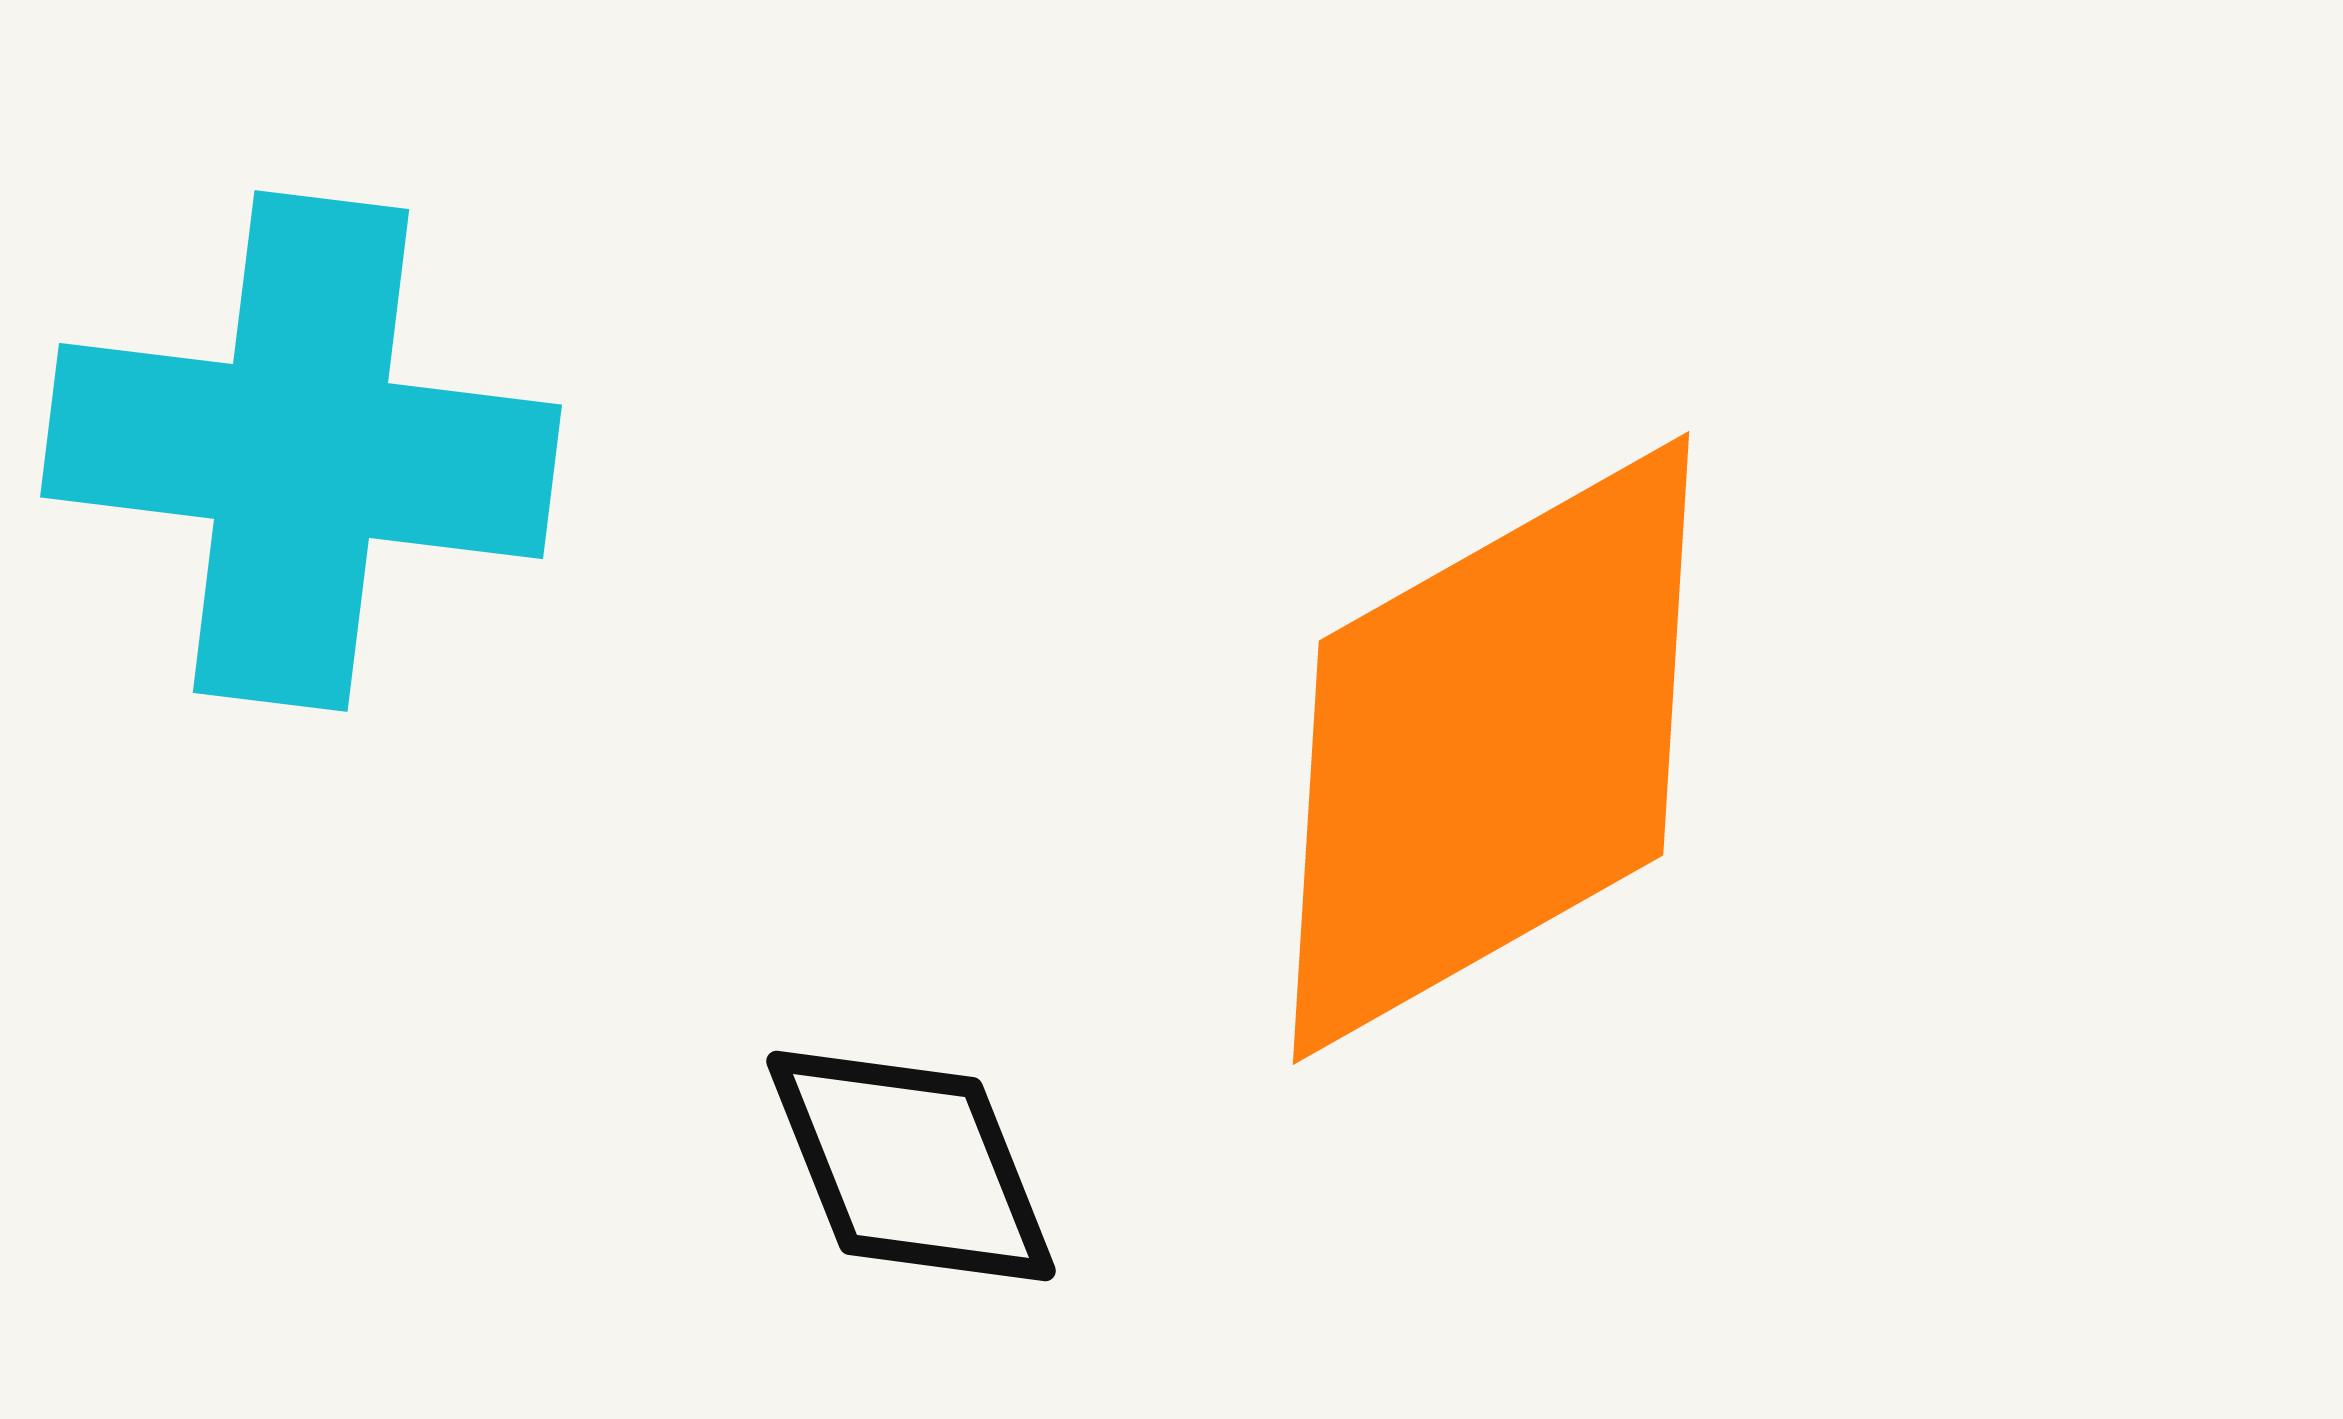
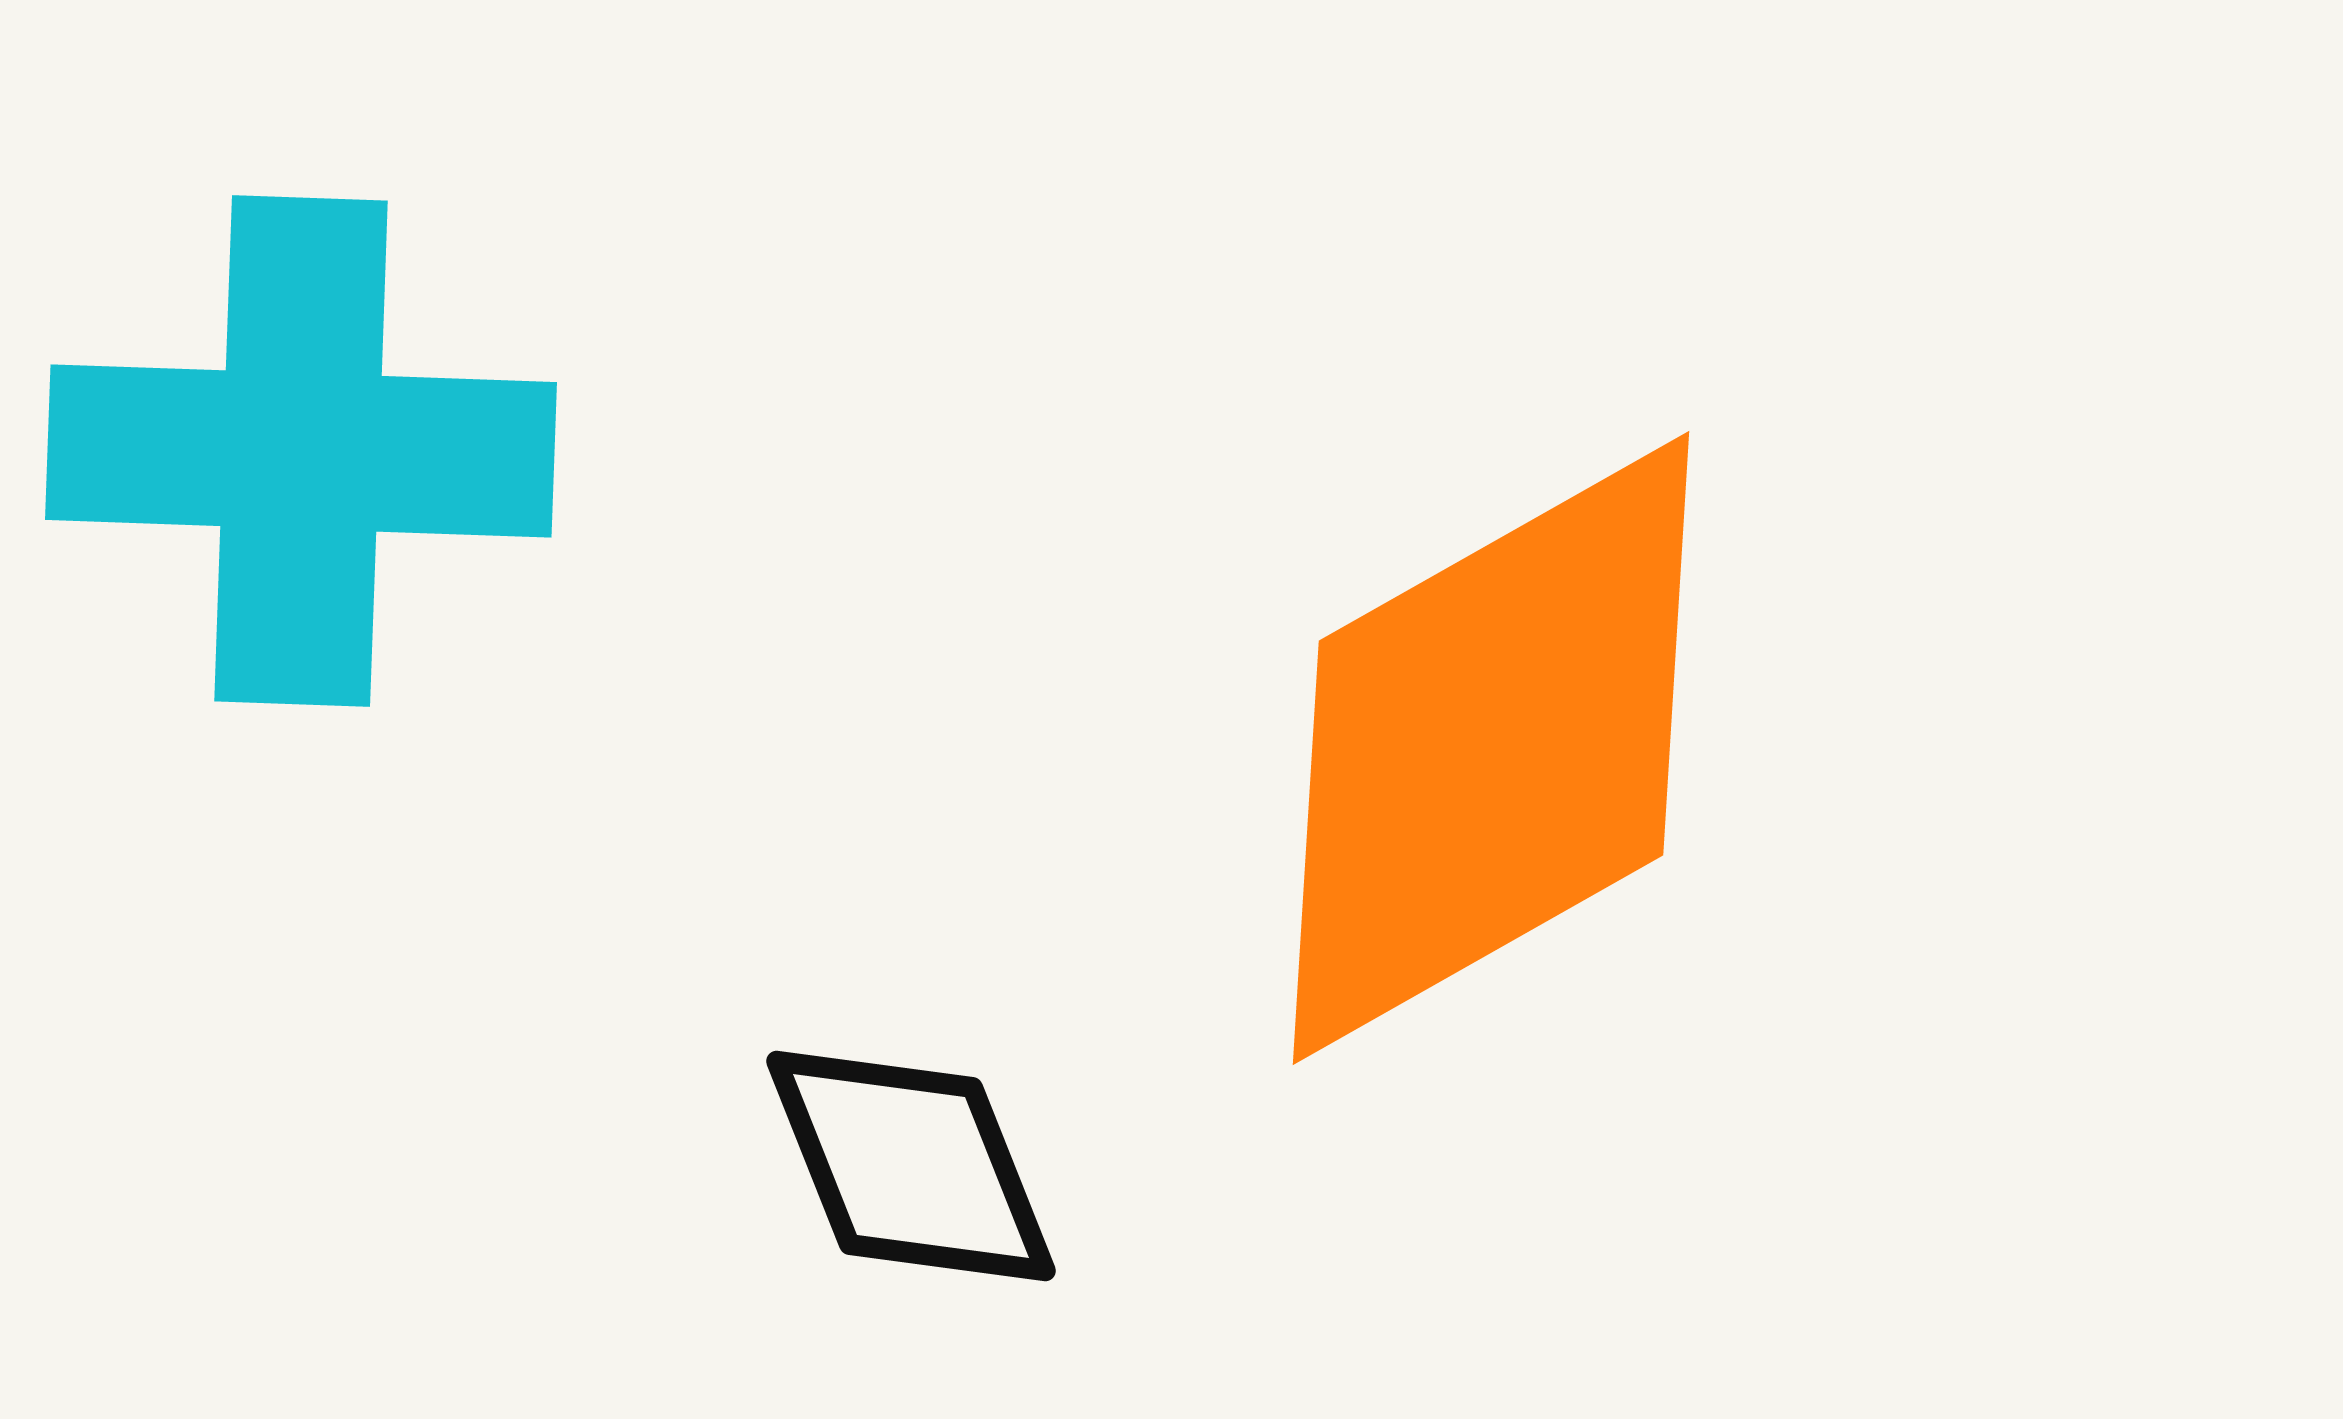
cyan cross: rotated 5 degrees counterclockwise
